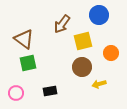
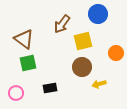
blue circle: moved 1 px left, 1 px up
orange circle: moved 5 px right
black rectangle: moved 3 px up
